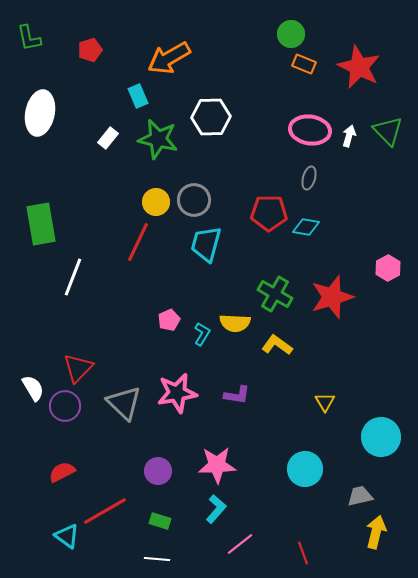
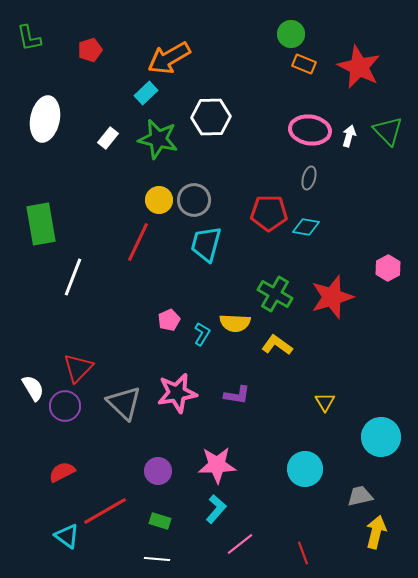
cyan rectangle at (138, 96): moved 8 px right, 3 px up; rotated 70 degrees clockwise
white ellipse at (40, 113): moved 5 px right, 6 px down
yellow circle at (156, 202): moved 3 px right, 2 px up
